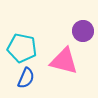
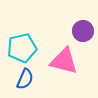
cyan pentagon: rotated 24 degrees counterclockwise
blue semicircle: moved 1 px left, 1 px down
